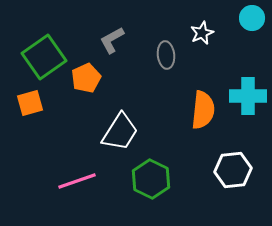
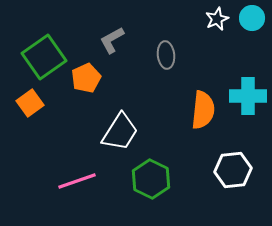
white star: moved 15 px right, 14 px up
orange square: rotated 20 degrees counterclockwise
